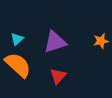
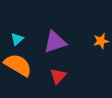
orange semicircle: rotated 12 degrees counterclockwise
